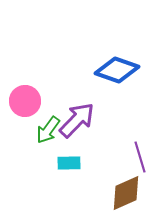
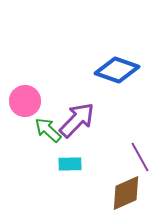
green arrow: rotated 96 degrees clockwise
purple line: rotated 12 degrees counterclockwise
cyan rectangle: moved 1 px right, 1 px down
